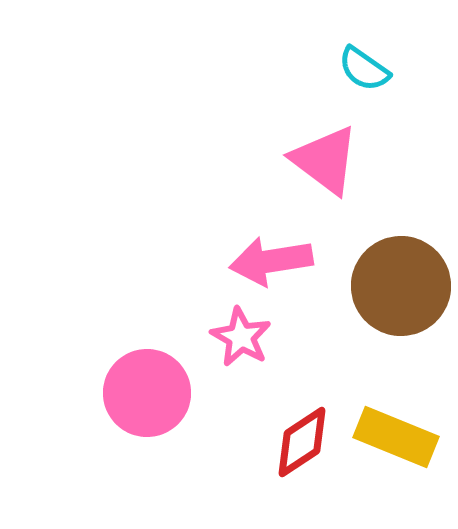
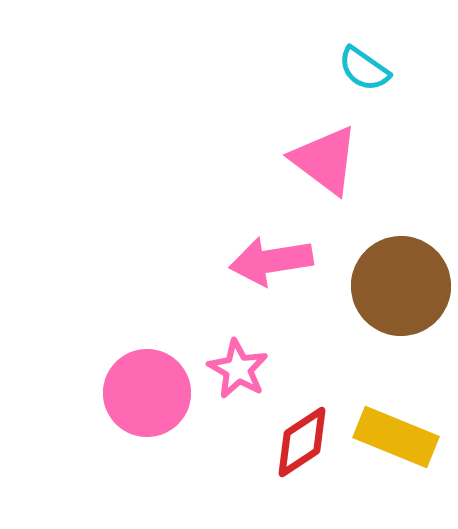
pink star: moved 3 px left, 32 px down
